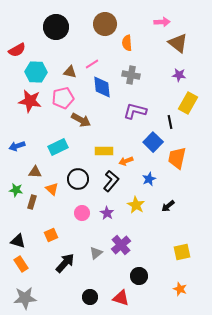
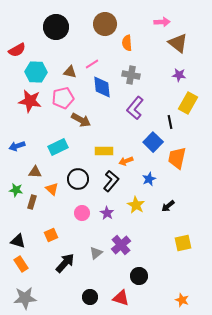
purple L-shape at (135, 111): moved 3 px up; rotated 65 degrees counterclockwise
yellow square at (182, 252): moved 1 px right, 9 px up
orange star at (180, 289): moved 2 px right, 11 px down
